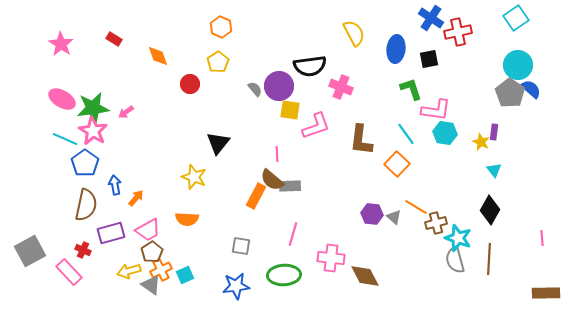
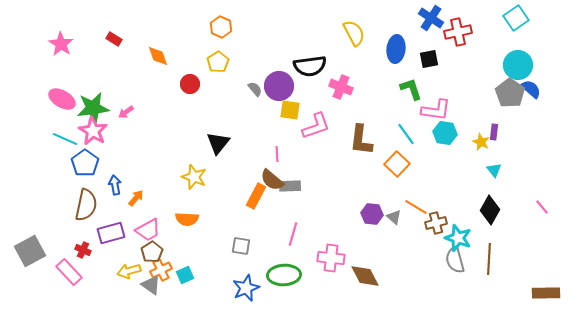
pink line at (542, 238): moved 31 px up; rotated 35 degrees counterclockwise
blue star at (236, 286): moved 10 px right, 2 px down; rotated 16 degrees counterclockwise
